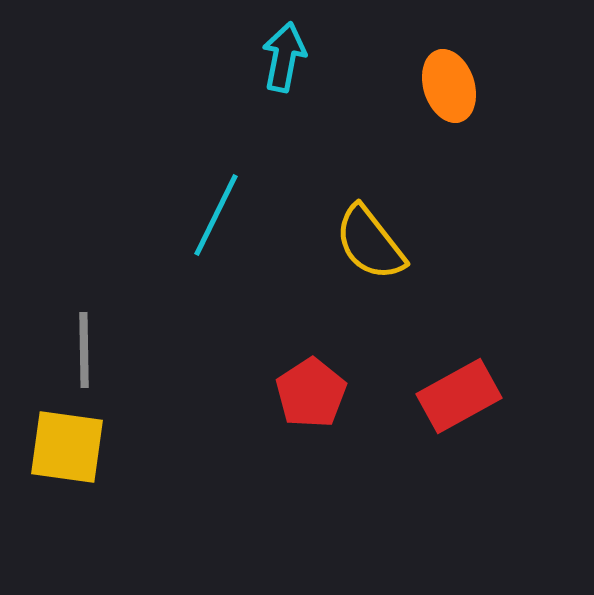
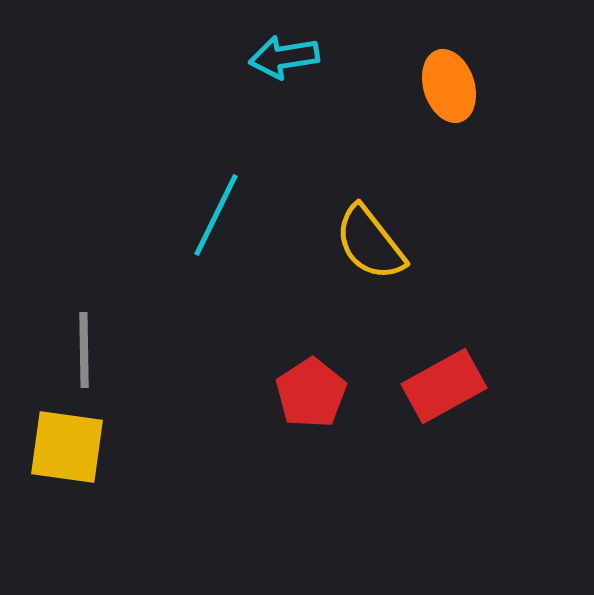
cyan arrow: rotated 110 degrees counterclockwise
red rectangle: moved 15 px left, 10 px up
